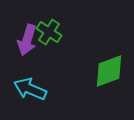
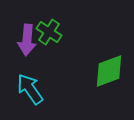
purple arrow: rotated 12 degrees counterclockwise
cyan arrow: rotated 32 degrees clockwise
